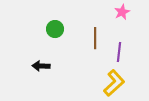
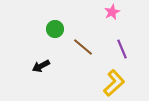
pink star: moved 10 px left
brown line: moved 12 px left, 9 px down; rotated 50 degrees counterclockwise
purple line: moved 3 px right, 3 px up; rotated 30 degrees counterclockwise
black arrow: rotated 30 degrees counterclockwise
